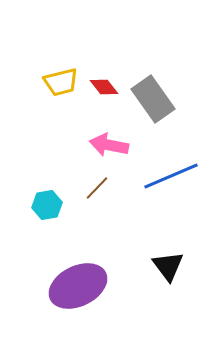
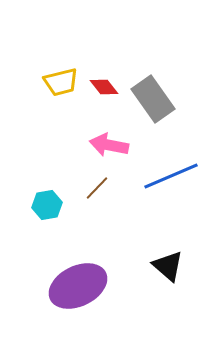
black triangle: rotated 12 degrees counterclockwise
